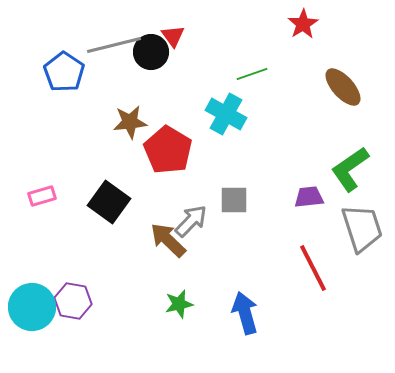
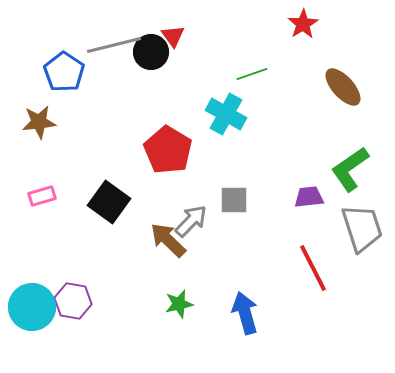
brown star: moved 91 px left
